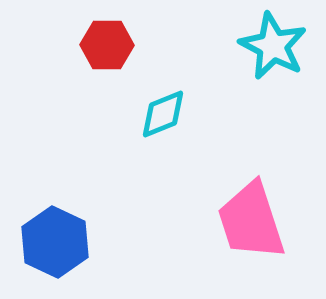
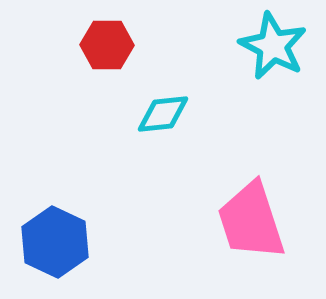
cyan diamond: rotated 16 degrees clockwise
